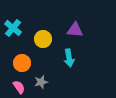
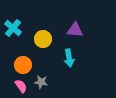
orange circle: moved 1 px right, 2 px down
gray star: rotated 24 degrees clockwise
pink semicircle: moved 2 px right, 1 px up
